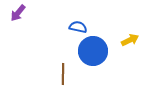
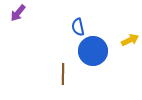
blue semicircle: rotated 114 degrees counterclockwise
